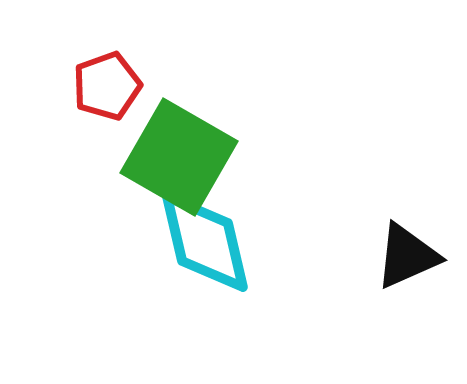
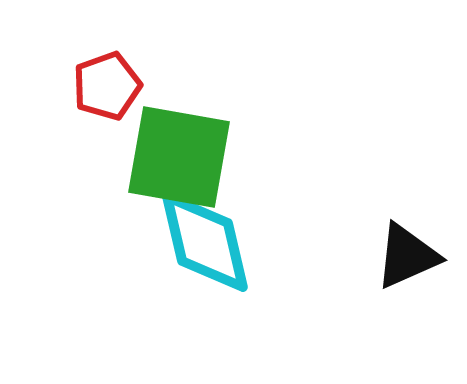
green square: rotated 20 degrees counterclockwise
